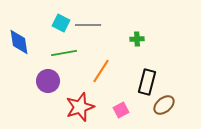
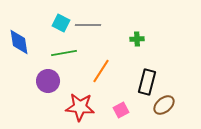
red star: rotated 24 degrees clockwise
